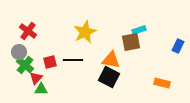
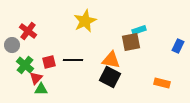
yellow star: moved 11 px up
gray circle: moved 7 px left, 7 px up
red square: moved 1 px left
black square: moved 1 px right
